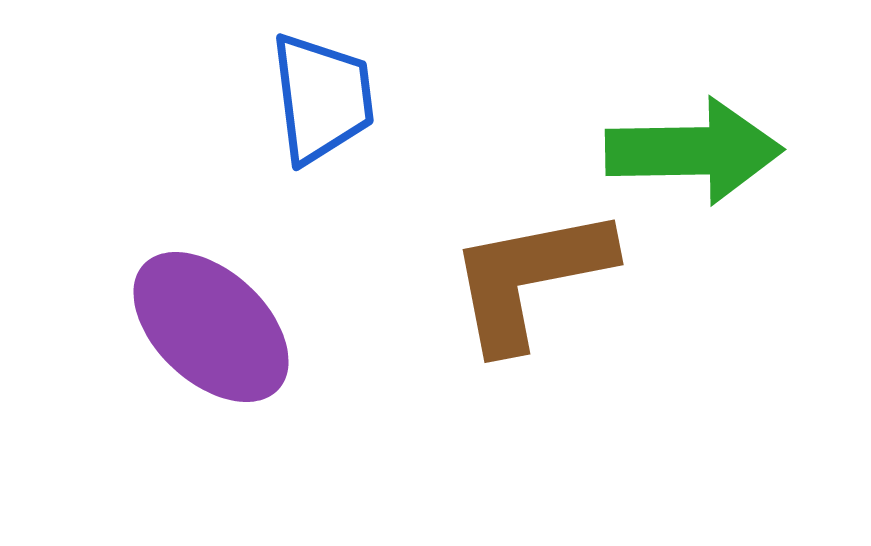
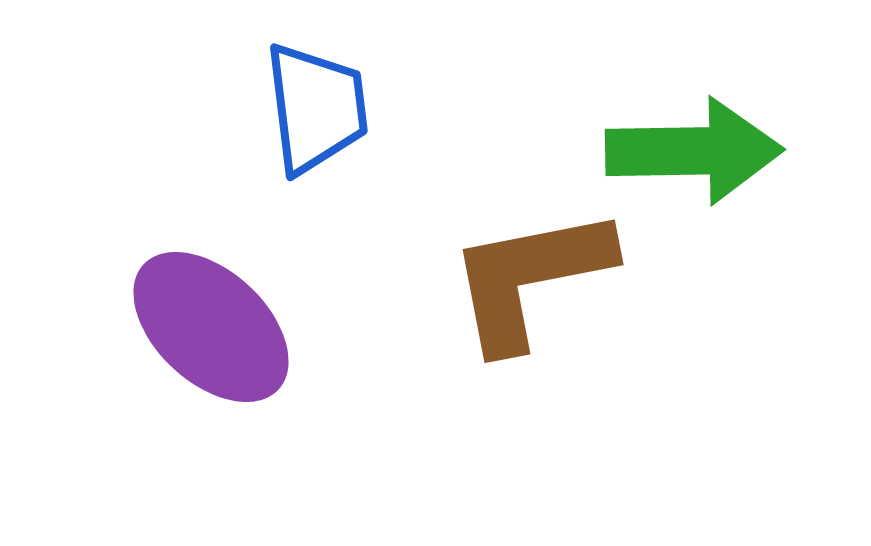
blue trapezoid: moved 6 px left, 10 px down
